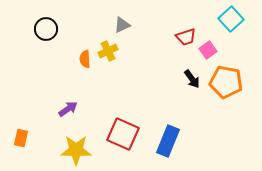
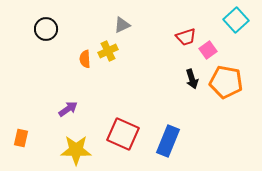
cyan square: moved 5 px right, 1 px down
black arrow: rotated 18 degrees clockwise
